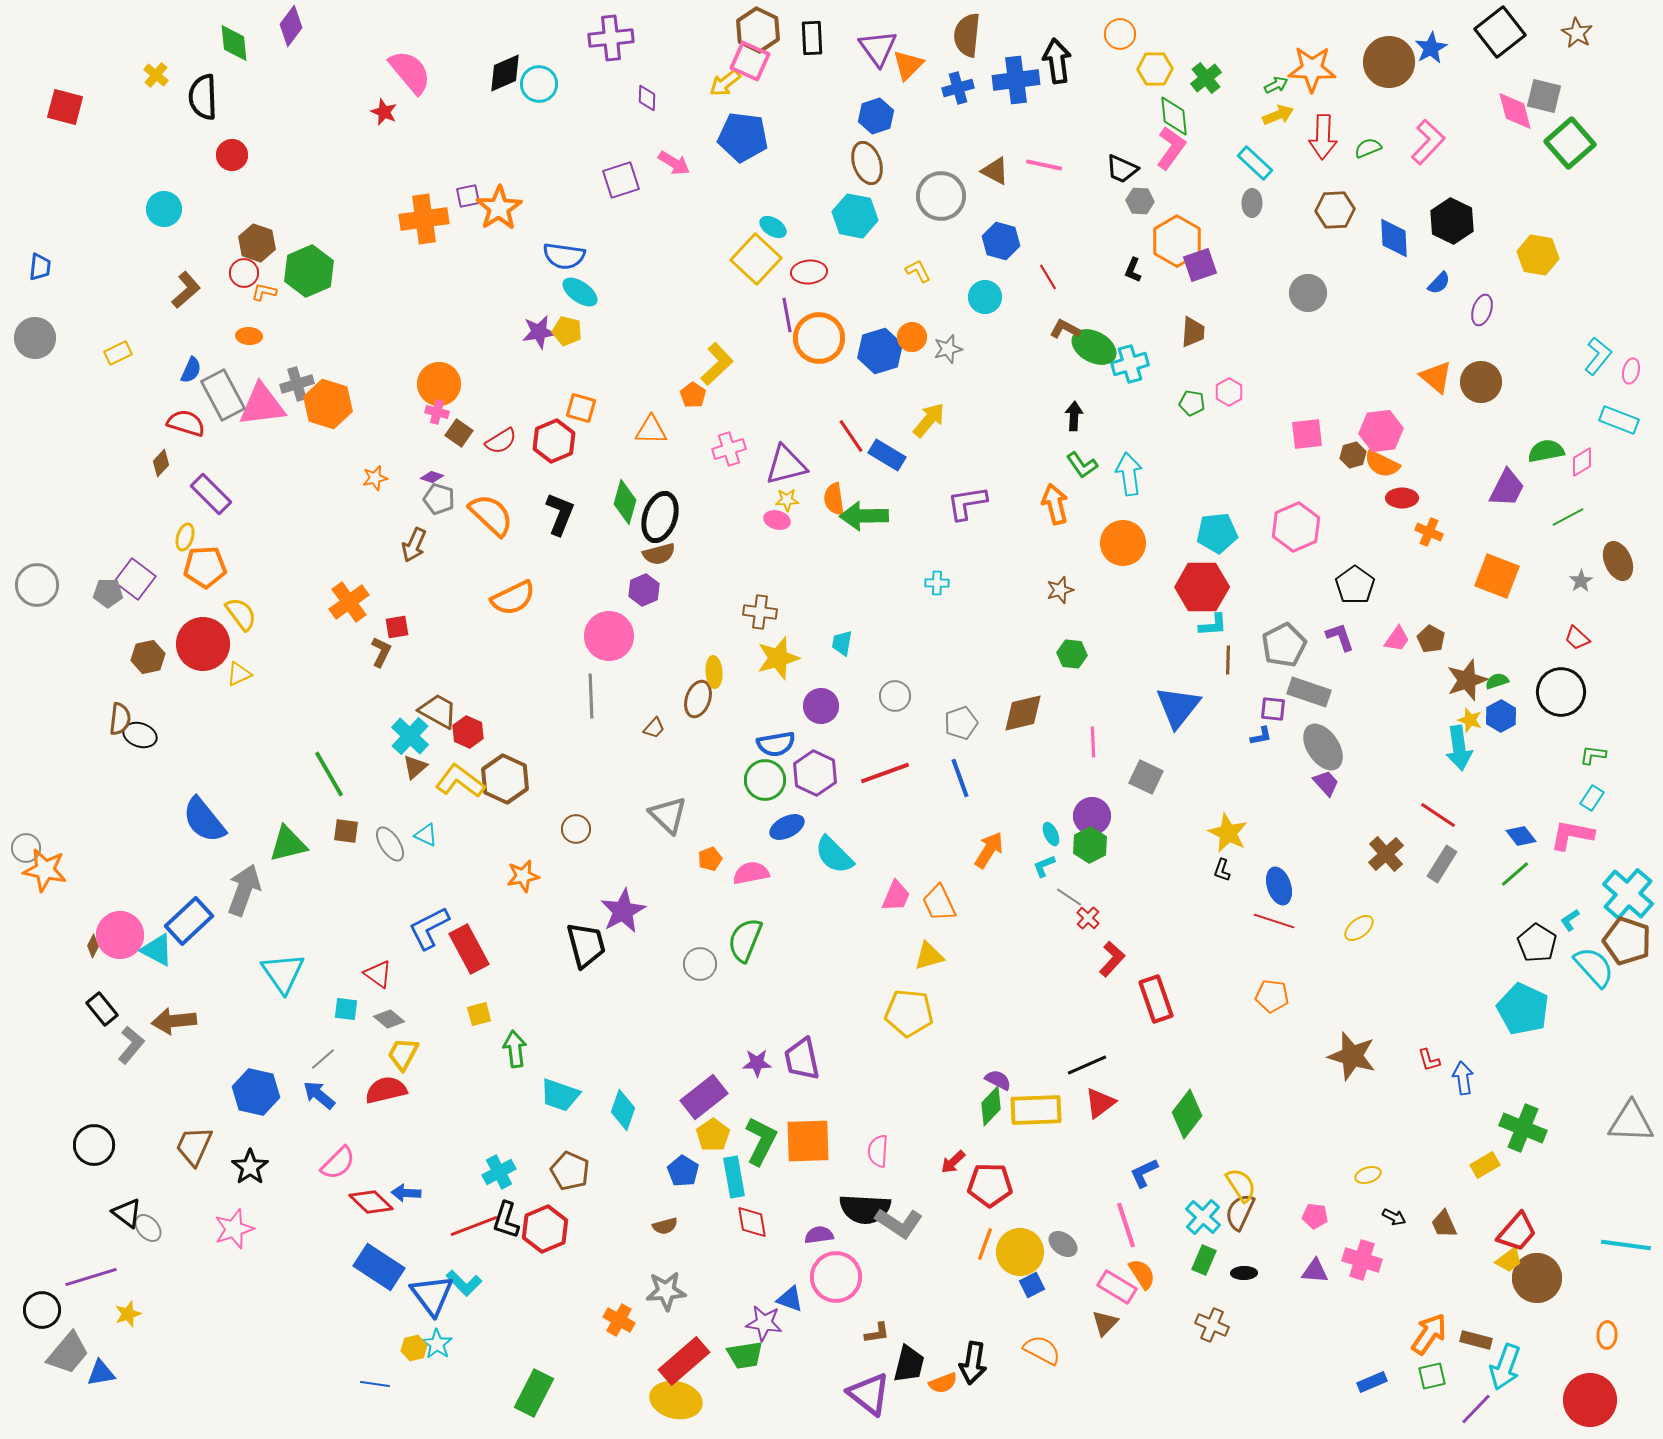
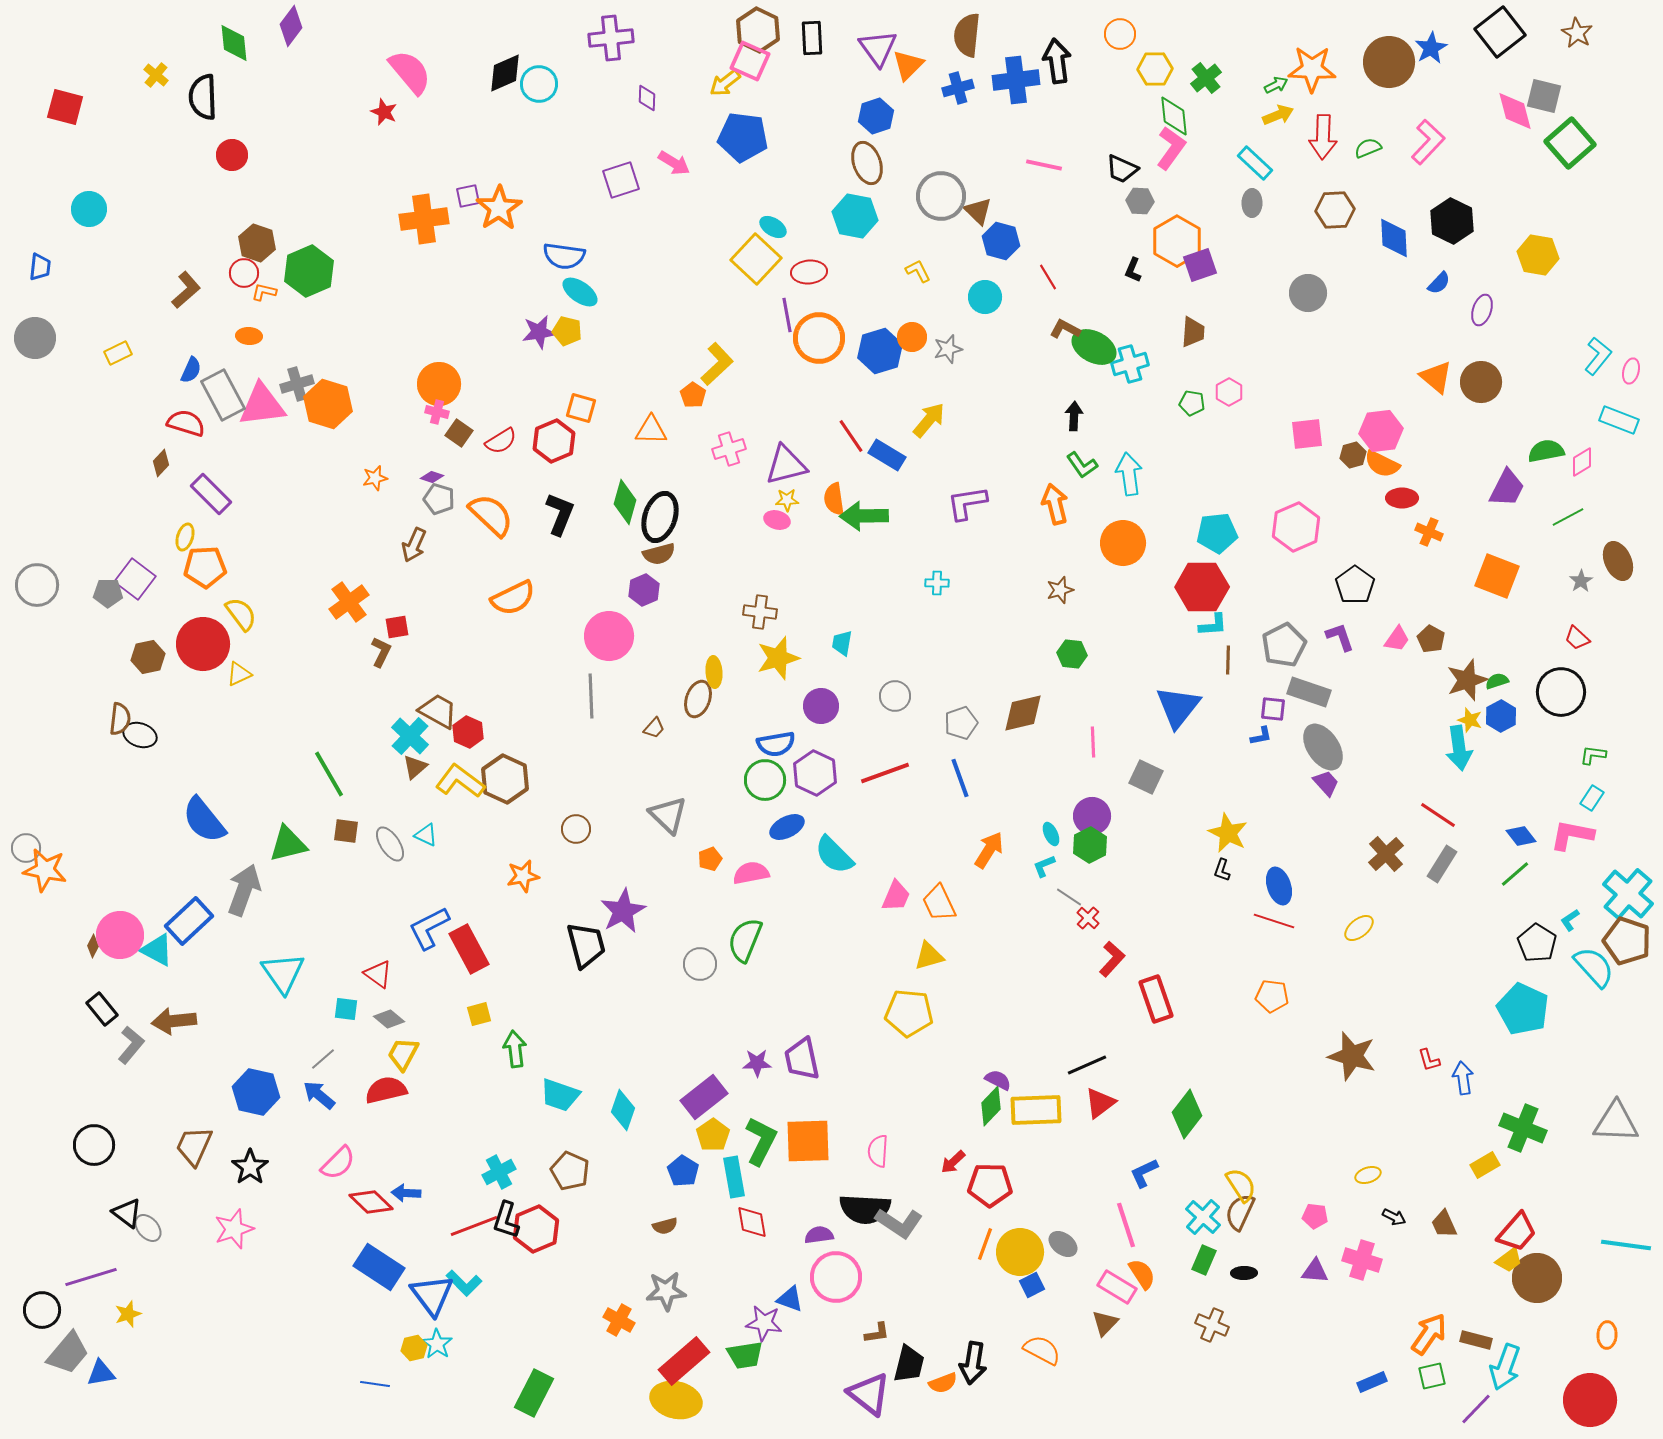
brown triangle at (995, 171): moved 17 px left, 40 px down; rotated 16 degrees clockwise
cyan circle at (164, 209): moved 75 px left
gray triangle at (1631, 1122): moved 15 px left
red hexagon at (545, 1229): moved 9 px left
